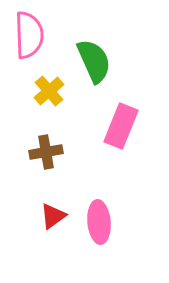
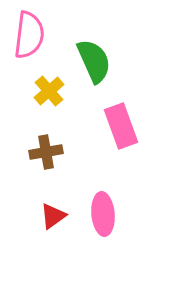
pink semicircle: rotated 9 degrees clockwise
pink rectangle: rotated 42 degrees counterclockwise
pink ellipse: moved 4 px right, 8 px up
